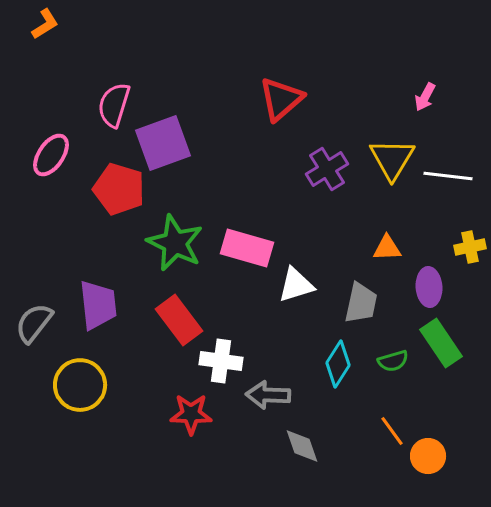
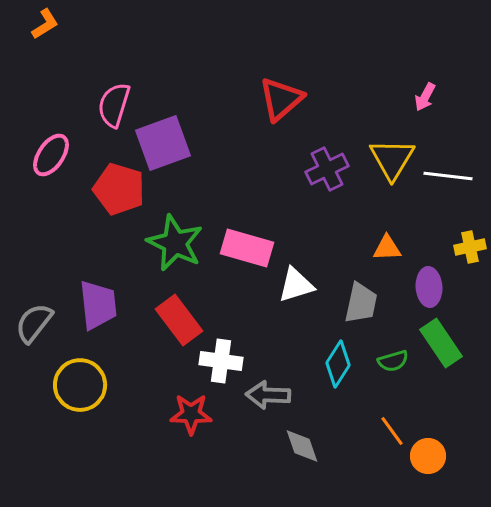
purple cross: rotated 6 degrees clockwise
